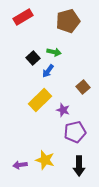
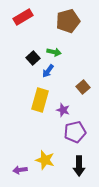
yellow rectangle: rotated 30 degrees counterclockwise
purple arrow: moved 5 px down
